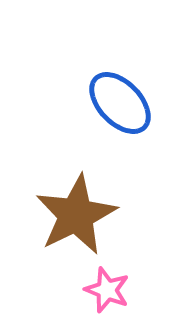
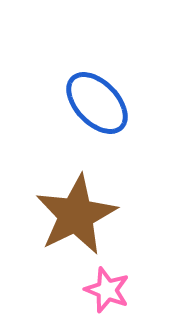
blue ellipse: moved 23 px left
